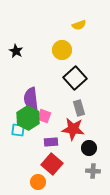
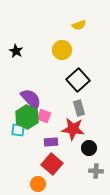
black square: moved 3 px right, 2 px down
purple semicircle: rotated 145 degrees clockwise
green hexagon: moved 1 px left, 1 px up
gray cross: moved 3 px right
orange circle: moved 2 px down
